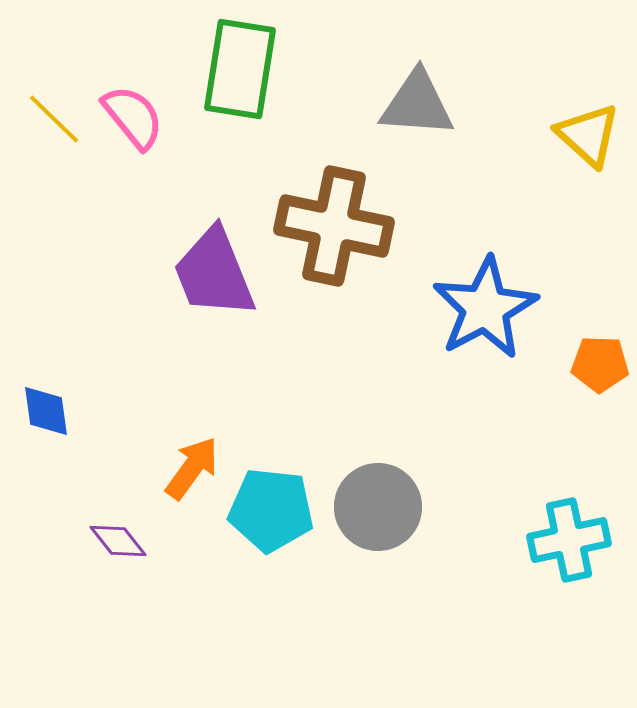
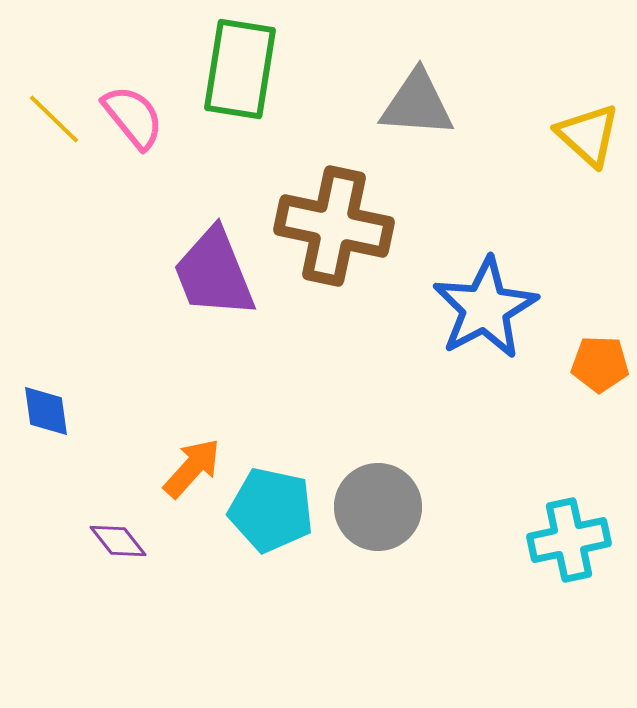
orange arrow: rotated 6 degrees clockwise
cyan pentagon: rotated 6 degrees clockwise
